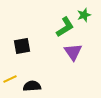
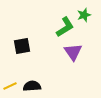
yellow line: moved 7 px down
